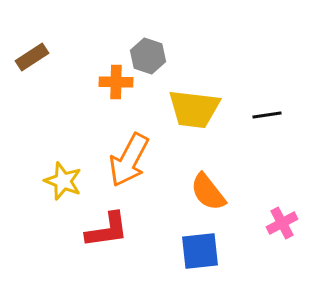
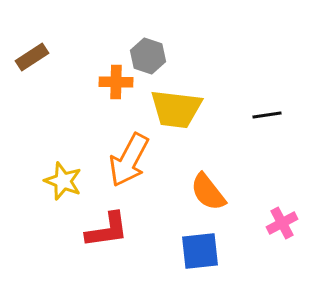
yellow trapezoid: moved 18 px left
